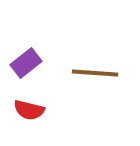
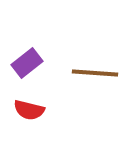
purple rectangle: moved 1 px right
